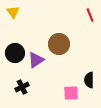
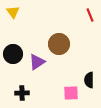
black circle: moved 2 px left, 1 px down
purple triangle: moved 1 px right, 2 px down
black cross: moved 6 px down; rotated 24 degrees clockwise
